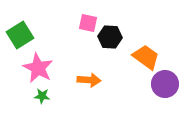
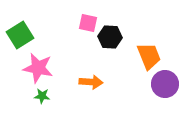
orange trapezoid: moved 3 px right, 1 px up; rotated 32 degrees clockwise
pink star: rotated 16 degrees counterclockwise
orange arrow: moved 2 px right, 2 px down
